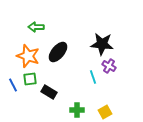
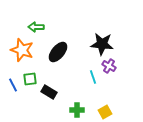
orange star: moved 6 px left, 6 px up
